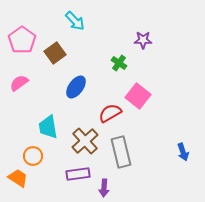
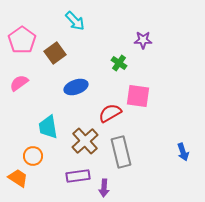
blue ellipse: rotated 35 degrees clockwise
pink square: rotated 30 degrees counterclockwise
purple rectangle: moved 2 px down
